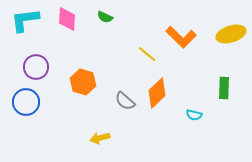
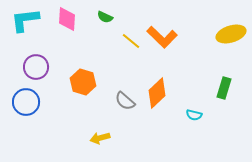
orange L-shape: moved 19 px left
yellow line: moved 16 px left, 13 px up
green rectangle: rotated 15 degrees clockwise
